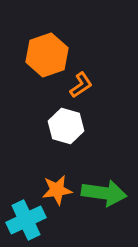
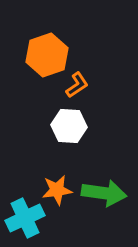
orange L-shape: moved 4 px left
white hexagon: moved 3 px right; rotated 12 degrees counterclockwise
cyan cross: moved 1 px left, 2 px up
